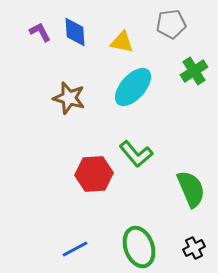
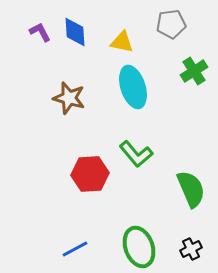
cyan ellipse: rotated 60 degrees counterclockwise
red hexagon: moved 4 px left
black cross: moved 3 px left, 1 px down
